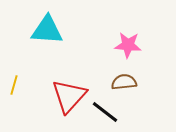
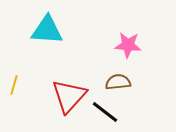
brown semicircle: moved 6 px left
